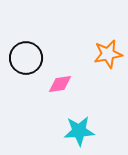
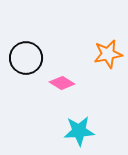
pink diamond: moved 2 px right, 1 px up; rotated 40 degrees clockwise
